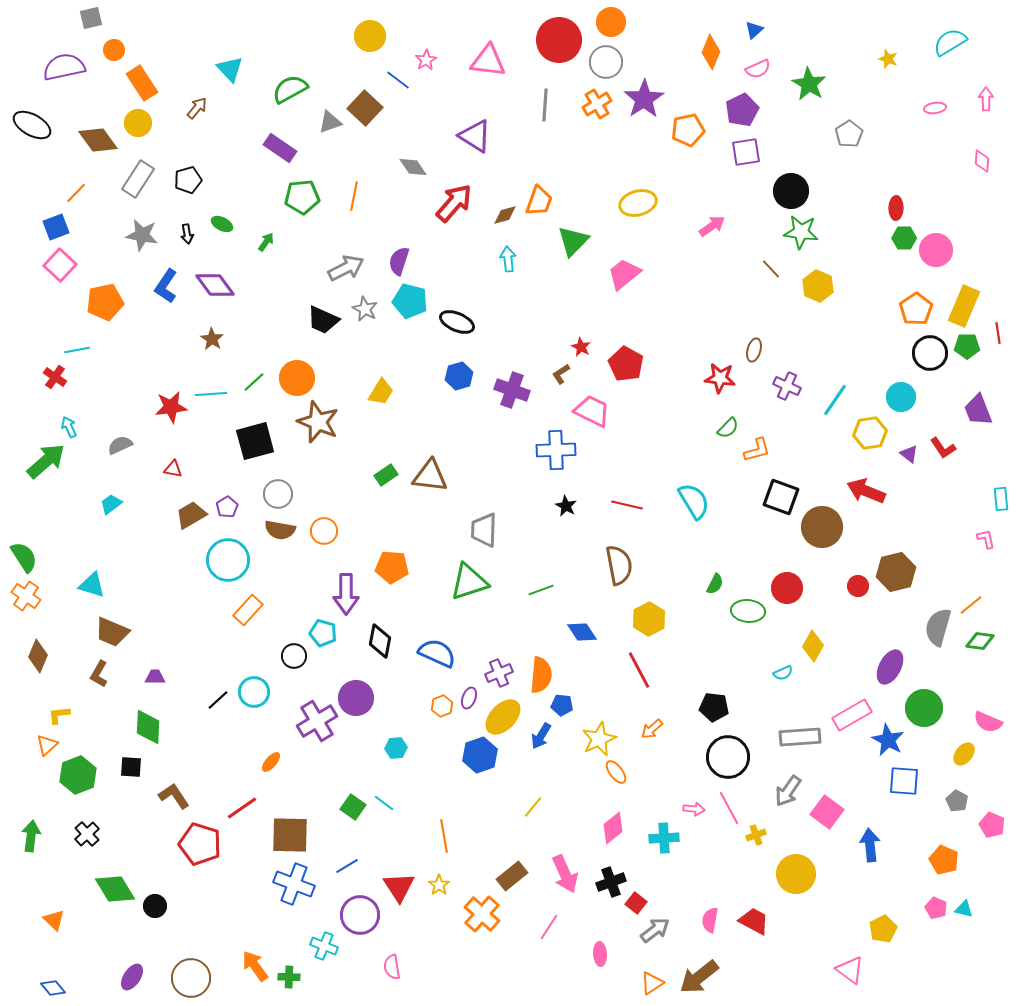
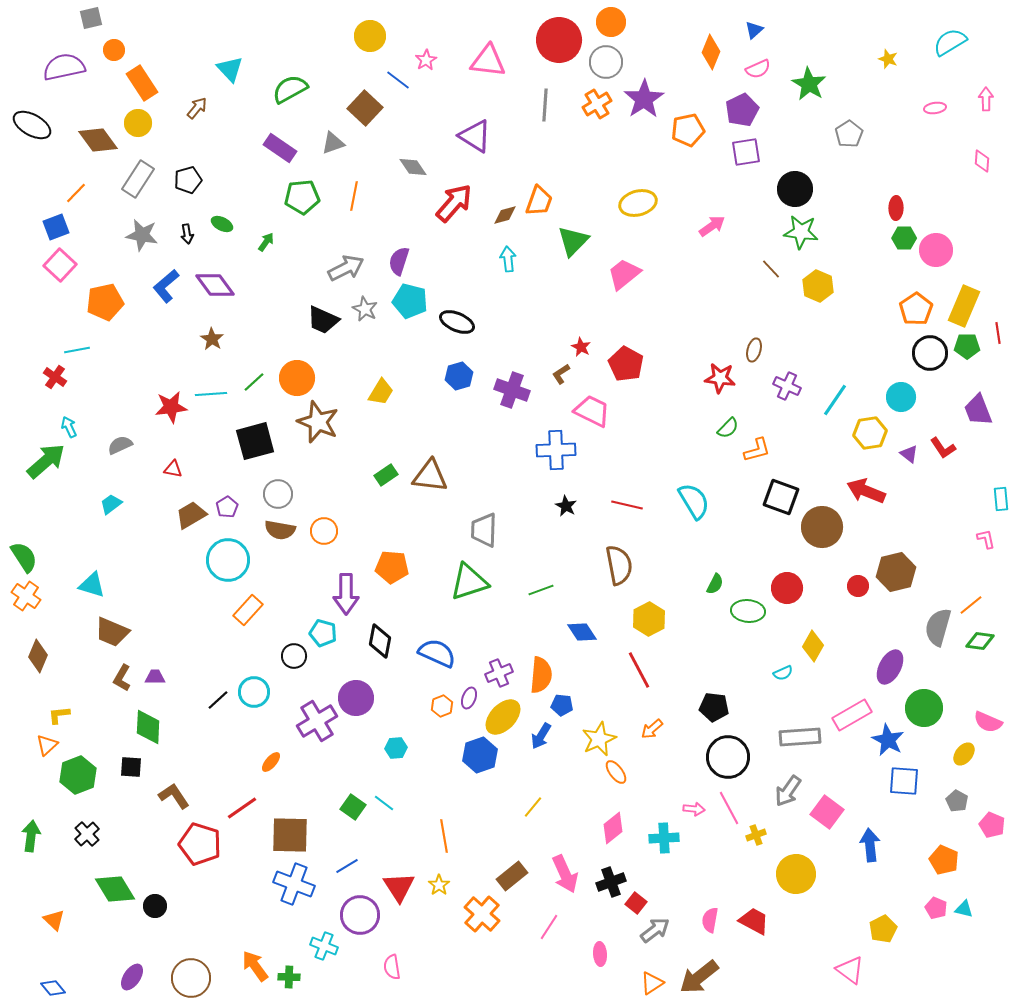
gray triangle at (330, 122): moved 3 px right, 21 px down
black circle at (791, 191): moved 4 px right, 2 px up
blue L-shape at (166, 286): rotated 16 degrees clockwise
brown L-shape at (99, 674): moved 23 px right, 4 px down
